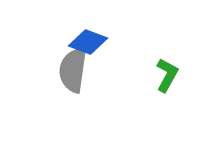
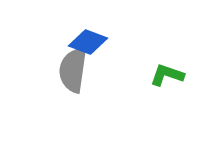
green L-shape: rotated 100 degrees counterclockwise
